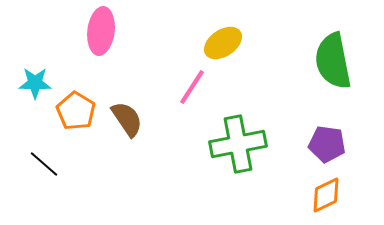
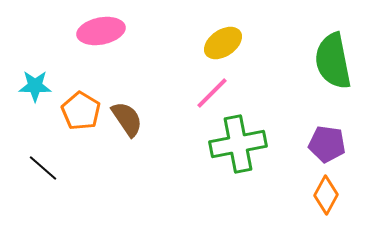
pink ellipse: rotated 72 degrees clockwise
cyan star: moved 3 px down
pink line: moved 20 px right, 6 px down; rotated 12 degrees clockwise
orange pentagon: moved 5 px right
black line: moved 1 px left, 4 px down
orange diamond: rotated 36 degrees counterclockwise
